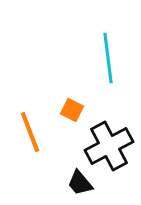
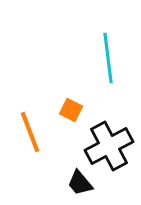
orange square: moved 1 px left
